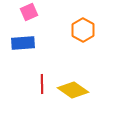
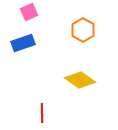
blue rectangle: rotated 15 degrees counterclockwise
red line: moved 29 px down
yellow diamond: moved 7 px right, 10 px up
